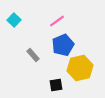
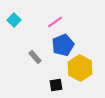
pink line: moved 2 px left, 1 px down
gray rectangle: moved 2 px right, 2 px down
yellow hexagon: rotated 20 degrees counterclockwise
